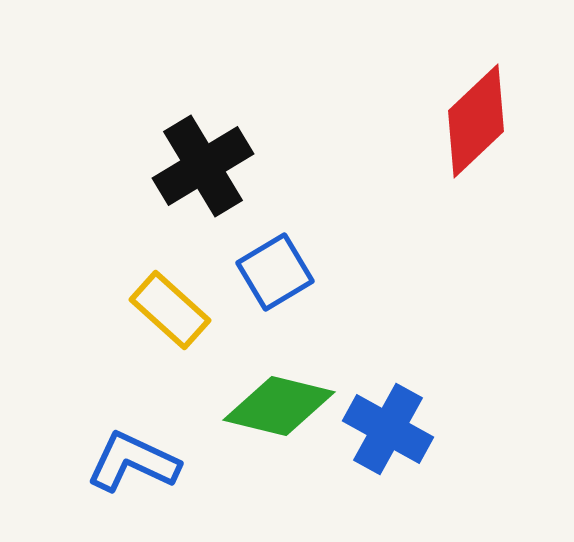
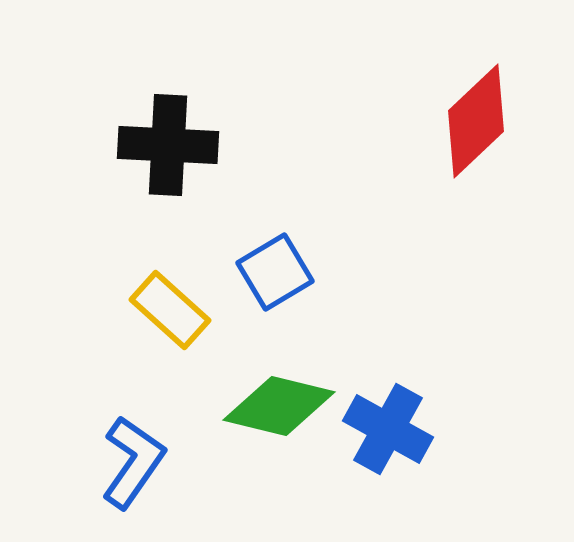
black cross: moved 35 px left, 21 px up; rotated 34 degrees clockwise
blue L-shape: rotated 100 degrees clockwise
